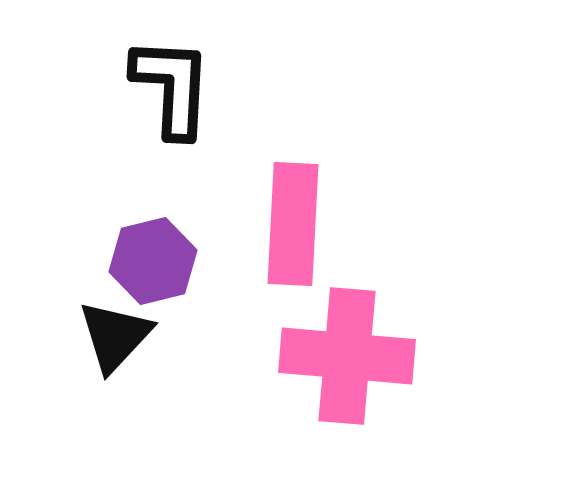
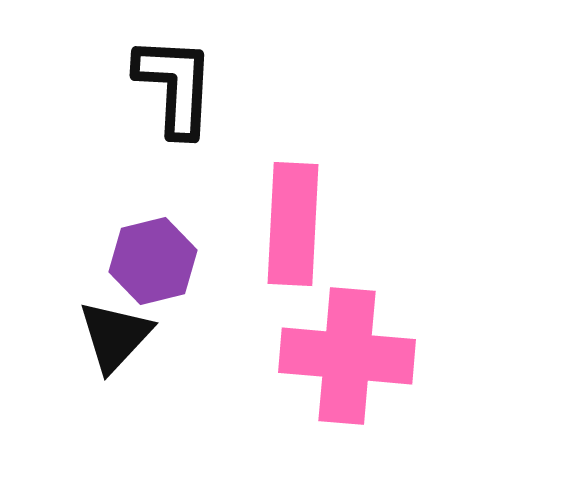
black L-shape: moved 3 px right, 1 px up
